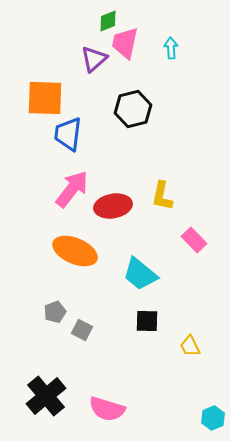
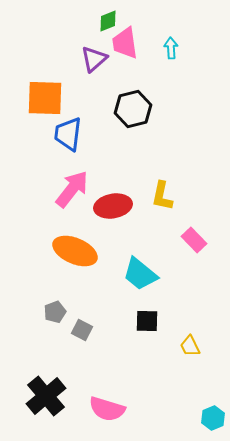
pink trapezoid: rotated 20 degrees counterclockwise
